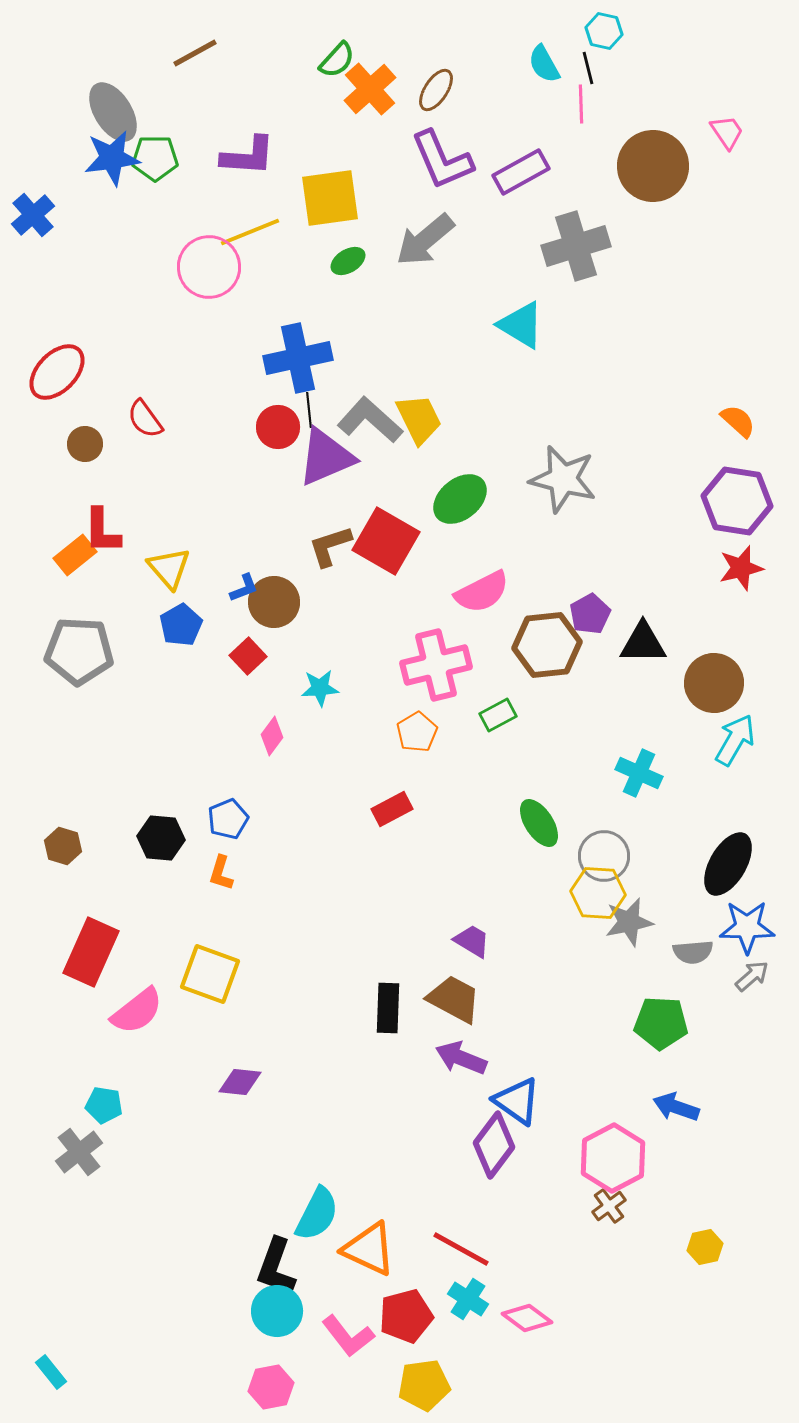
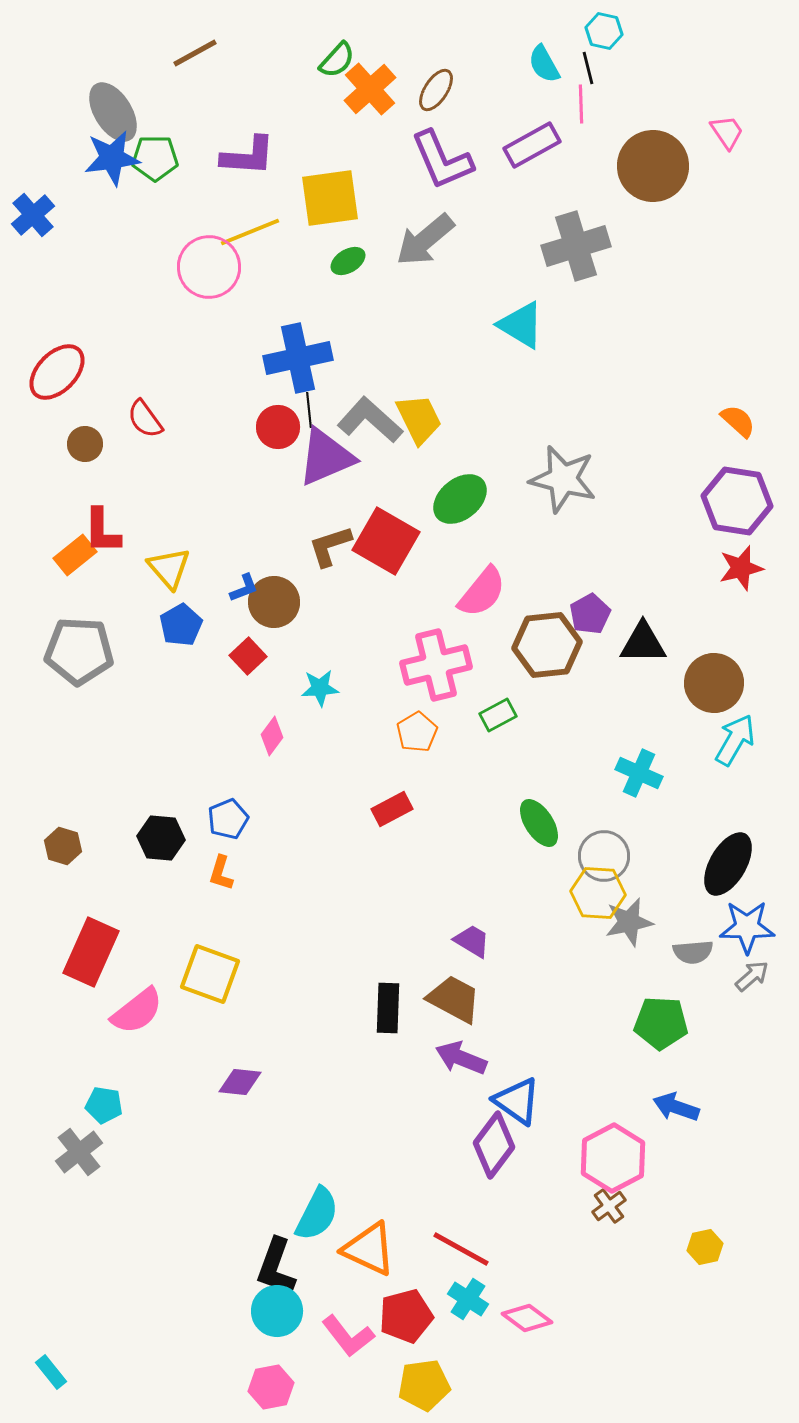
purple rectangle at (521, 172): moved 11 px right, 27 px up
pink semicircle at (482, 592): rotated 24 degrees counterclockwise
